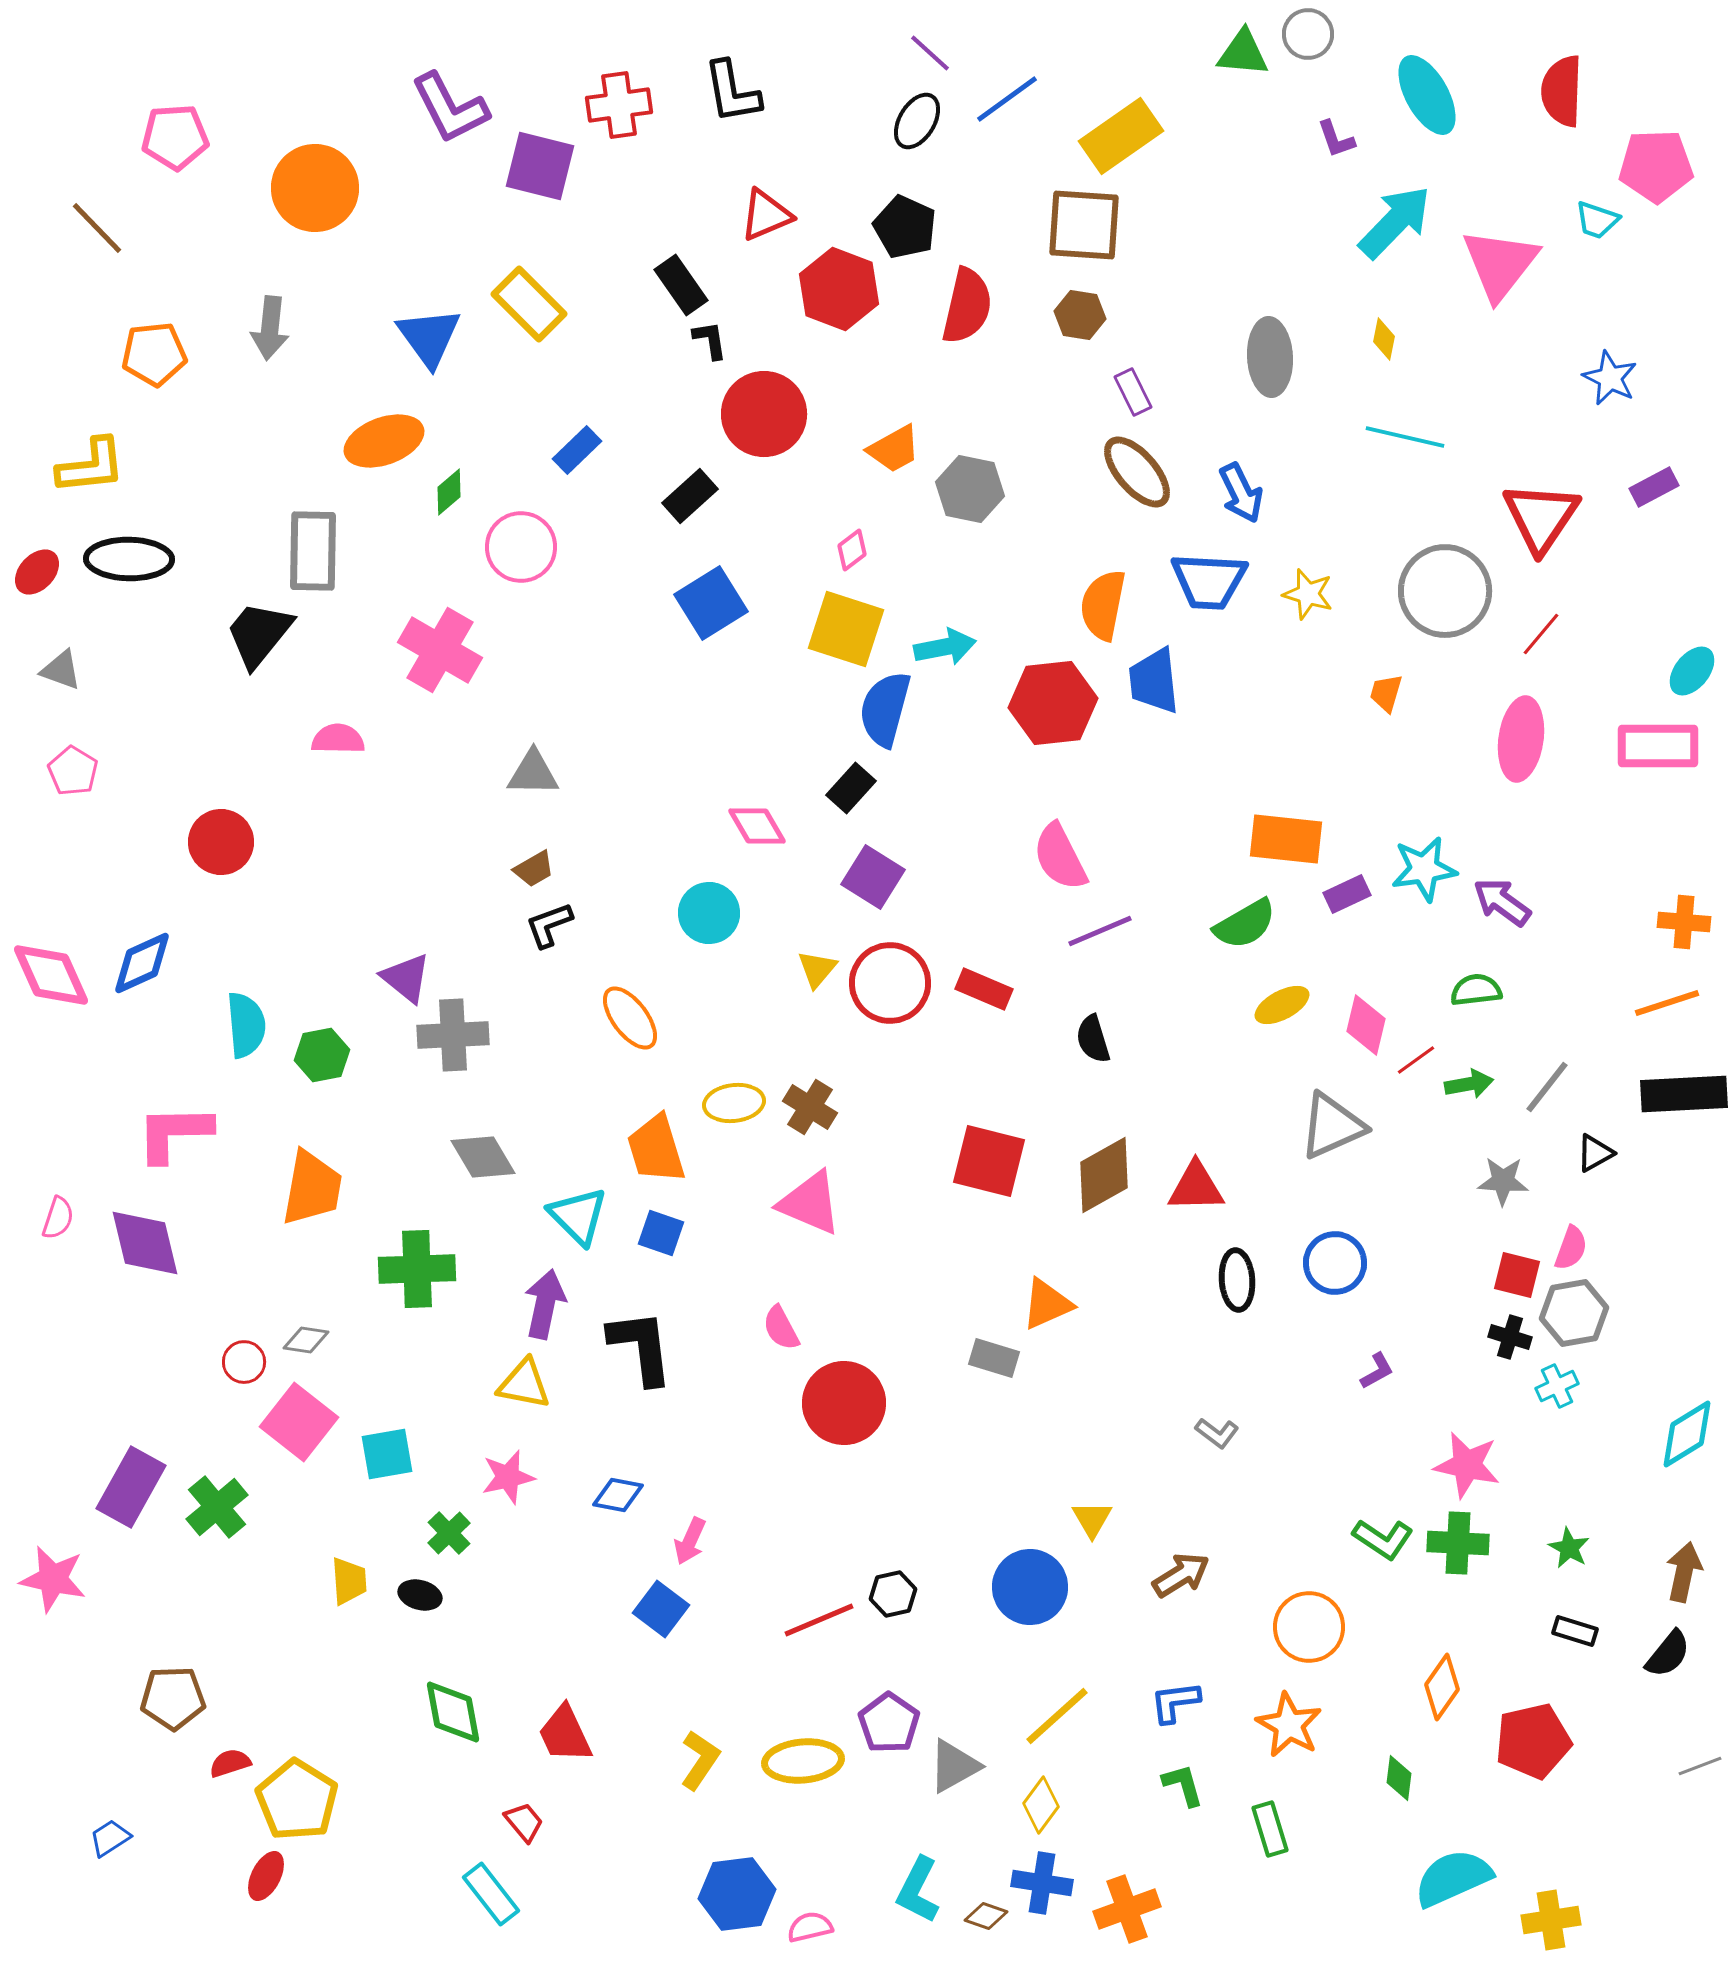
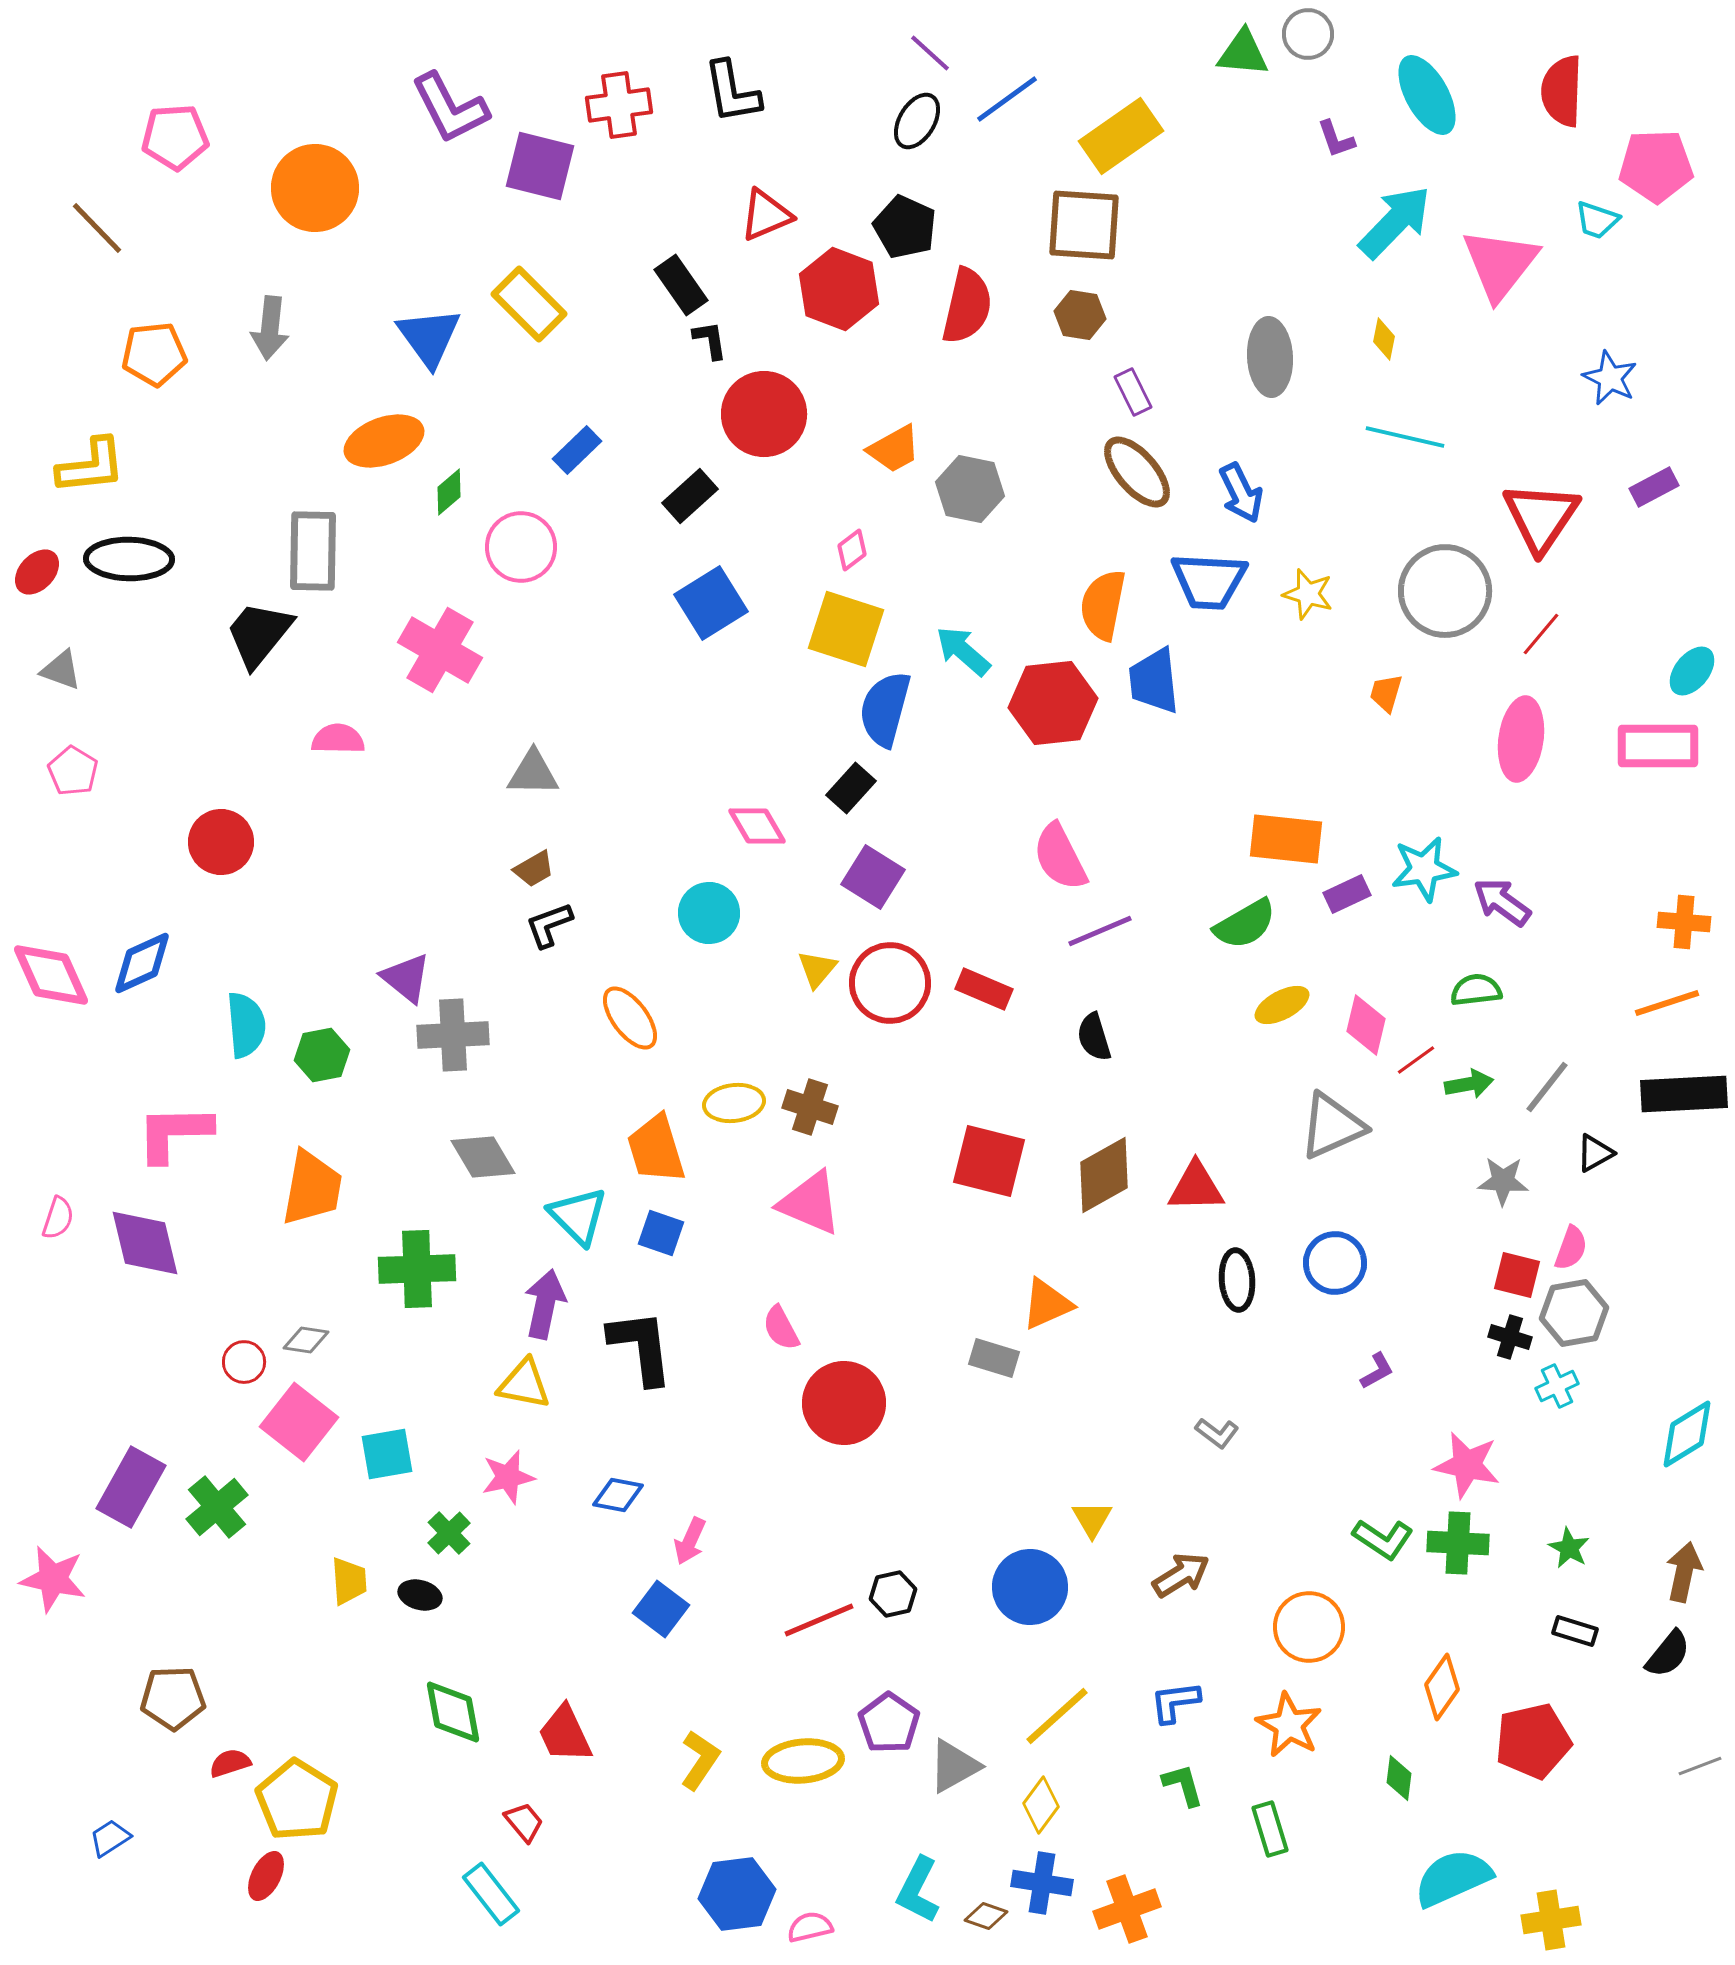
cyan arrow at (945, 647): moved 18 px right, 4 px down; rotated 128 degrees counterclockwise
black semicircle at (1093, 1039): moved 1 px right, 2 px up
brown cross at (810, 1107): rotated 14 degrees counterclockwise
